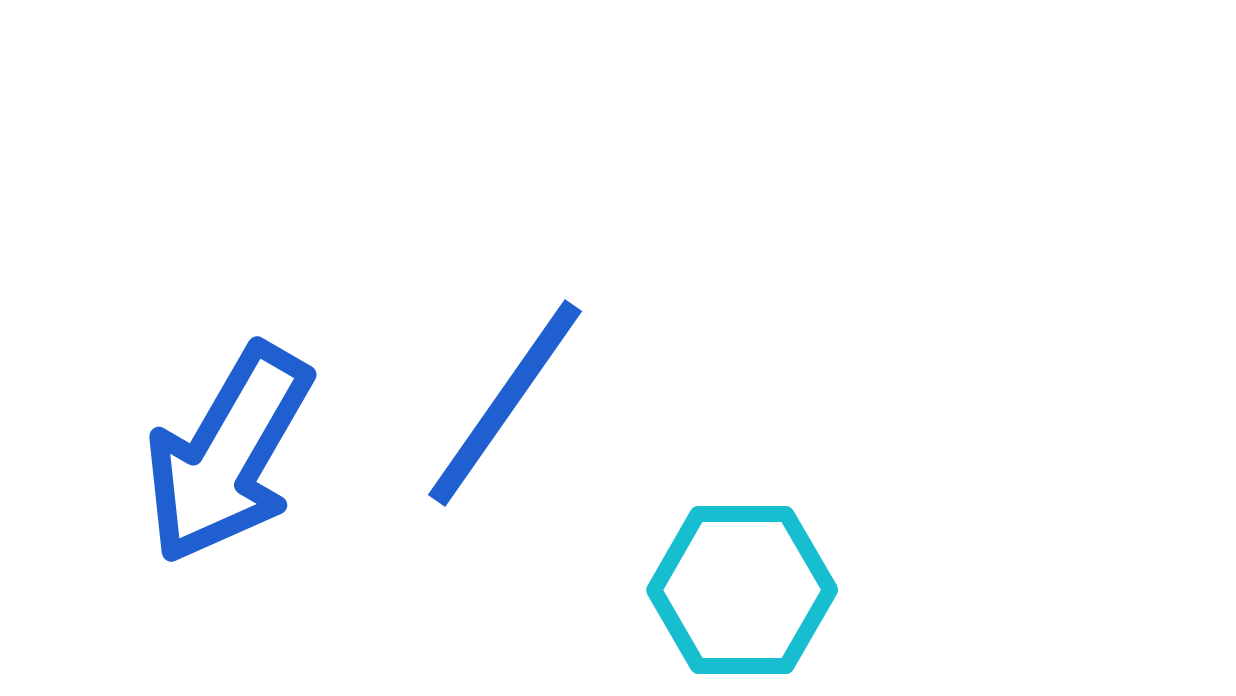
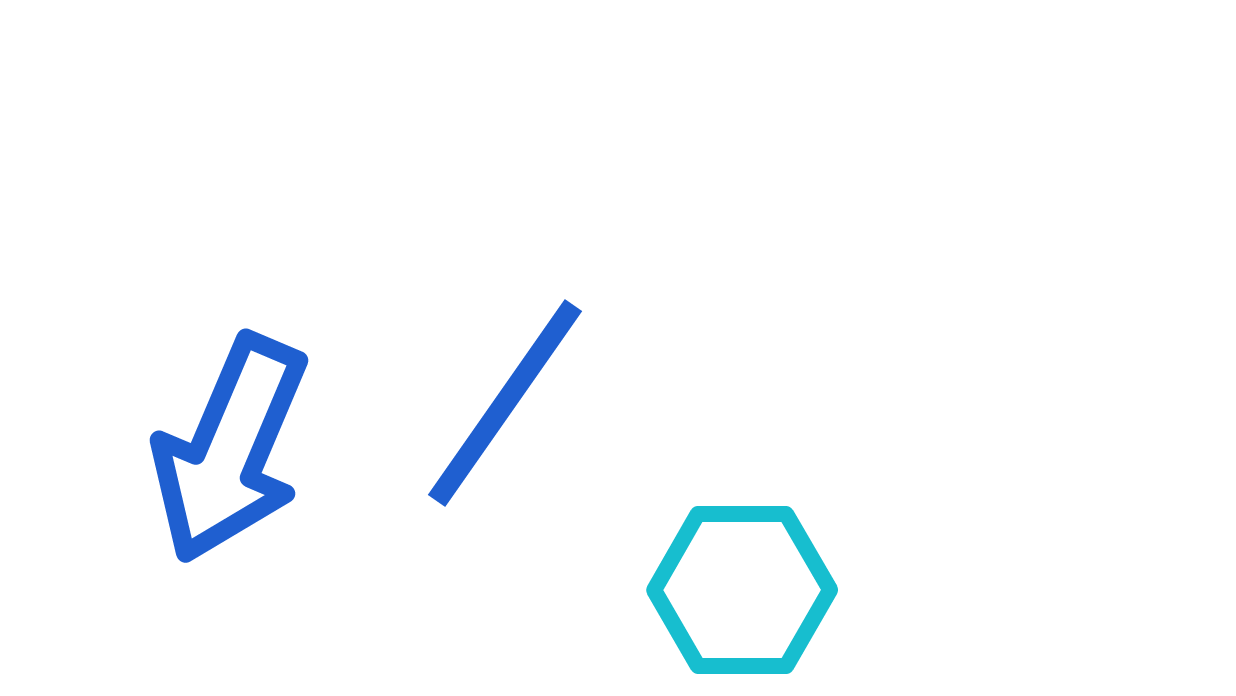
blue arrow: moved 2 px right, 5 px up; rotated 7 degrees counterclockwise
